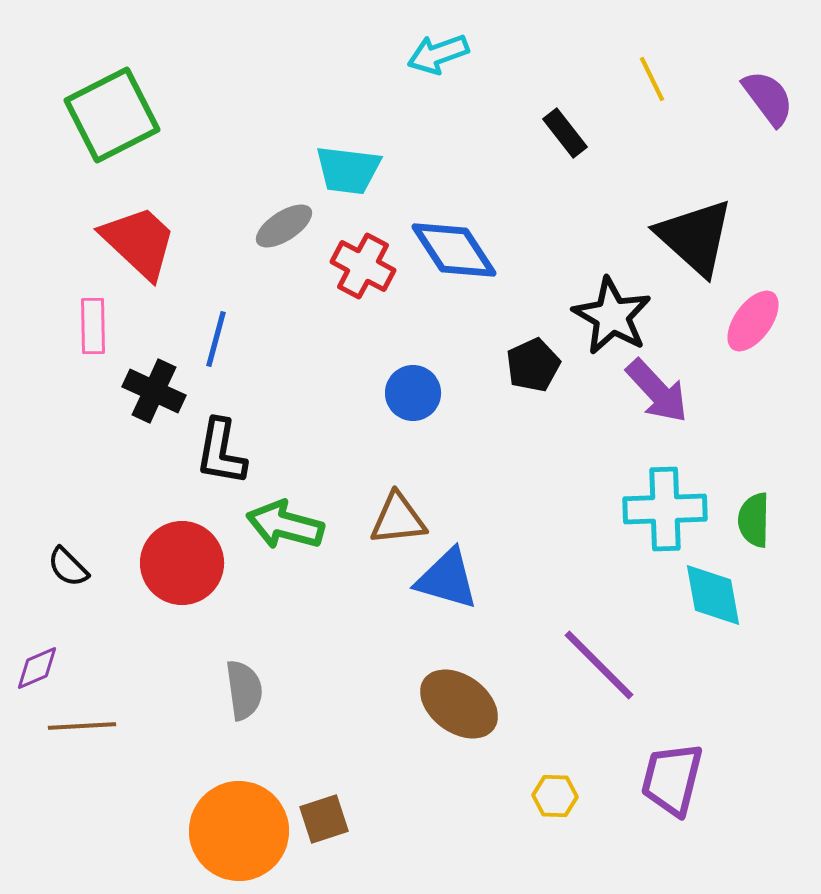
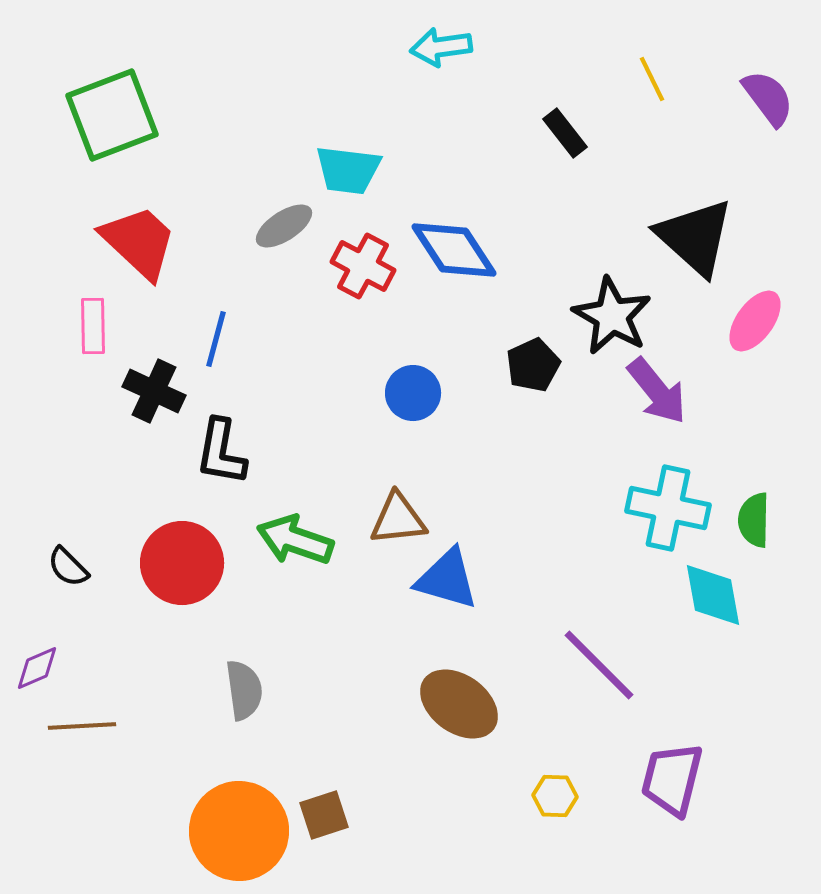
cyan arrow: moved 3 px right, 7 px up; rotated 12 degrees clockwise
green square: rotated 6 degrees clockwise
pink ellipse: moved 2 px right
purple arrow: rotated 4 degrees clockwise
cyan cross: moved 3 px right, 1 px up; rotated 14 degrees clockwise
green arrow: moved 10 px right, 15 px down; rotated 4 degrees clockwise
brown square: moved 4 px up
